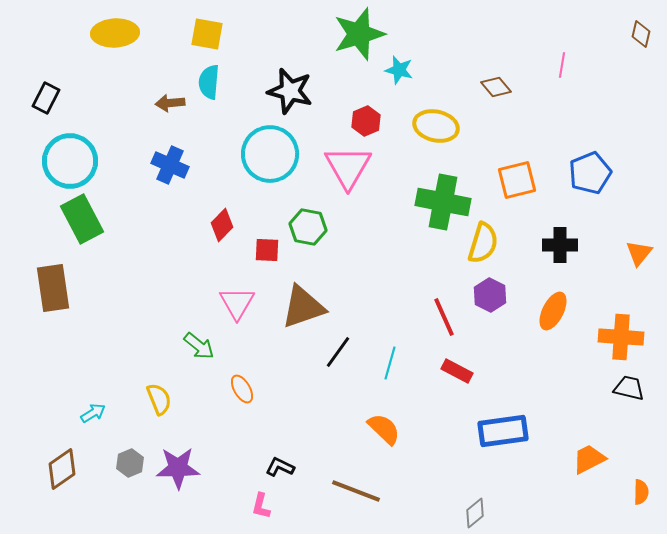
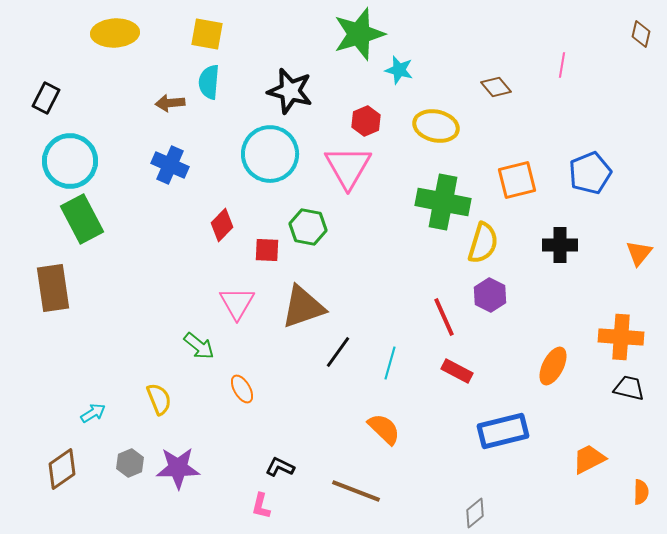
orange ellipse at (553, 311): moved 55 px down
blue rectangle at (503, 431): rotated 6 degrees counterclockwise
